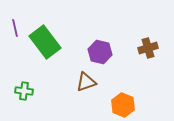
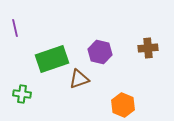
green rectangle: moved 7 px right, 17 px down; rotated 72 degrees counterclockwise
brown cross: rotated 12 degrees clockwise
brown triangle: moved 7 px left, 3 px up
green cross: moved 2 px left, 3 px down
